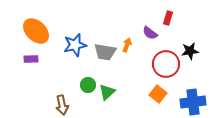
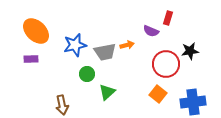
purple semicircle: moved 1 px right, 2 px up; rotated 14 degrees counterclockwise
orange arrow: rotated 56 degrees clockwise
gray trapezoid: rotated 20 degrees counterclockwise
green circle: moved 1 px left, 11 px up
